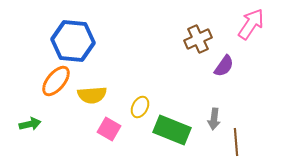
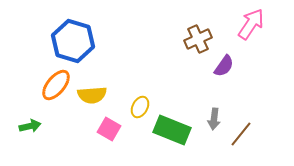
blue hexagon: rotated 12 degrees clockwise
orange ellipse: moved 4 px down
green arrow: moved 2 px down
brown line: moved 5 px right, 8 px up; rotated 44 degrees clockwise
